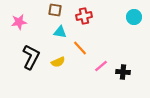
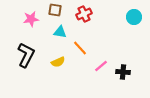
red cross: moved 2 px up; rotated 14 degrees counterclockwise
pink star: moved 12 px right, 3 px up
black L-shape: moved 5 px left, 2 px up
